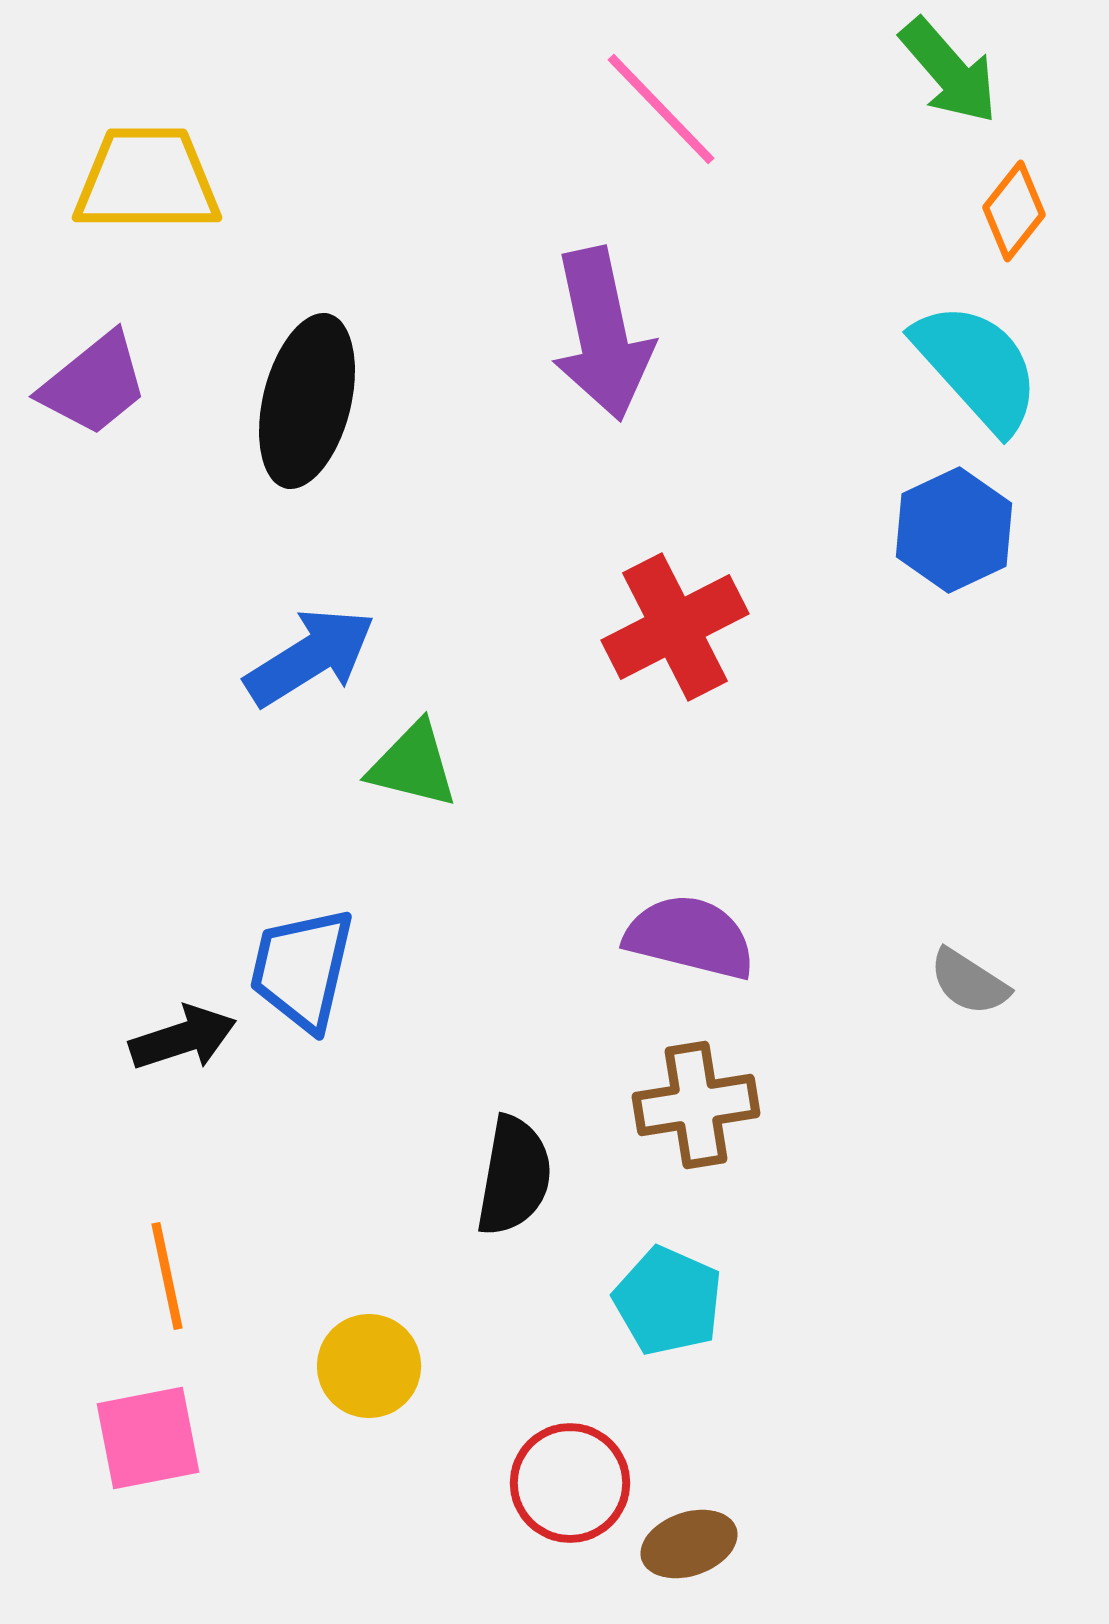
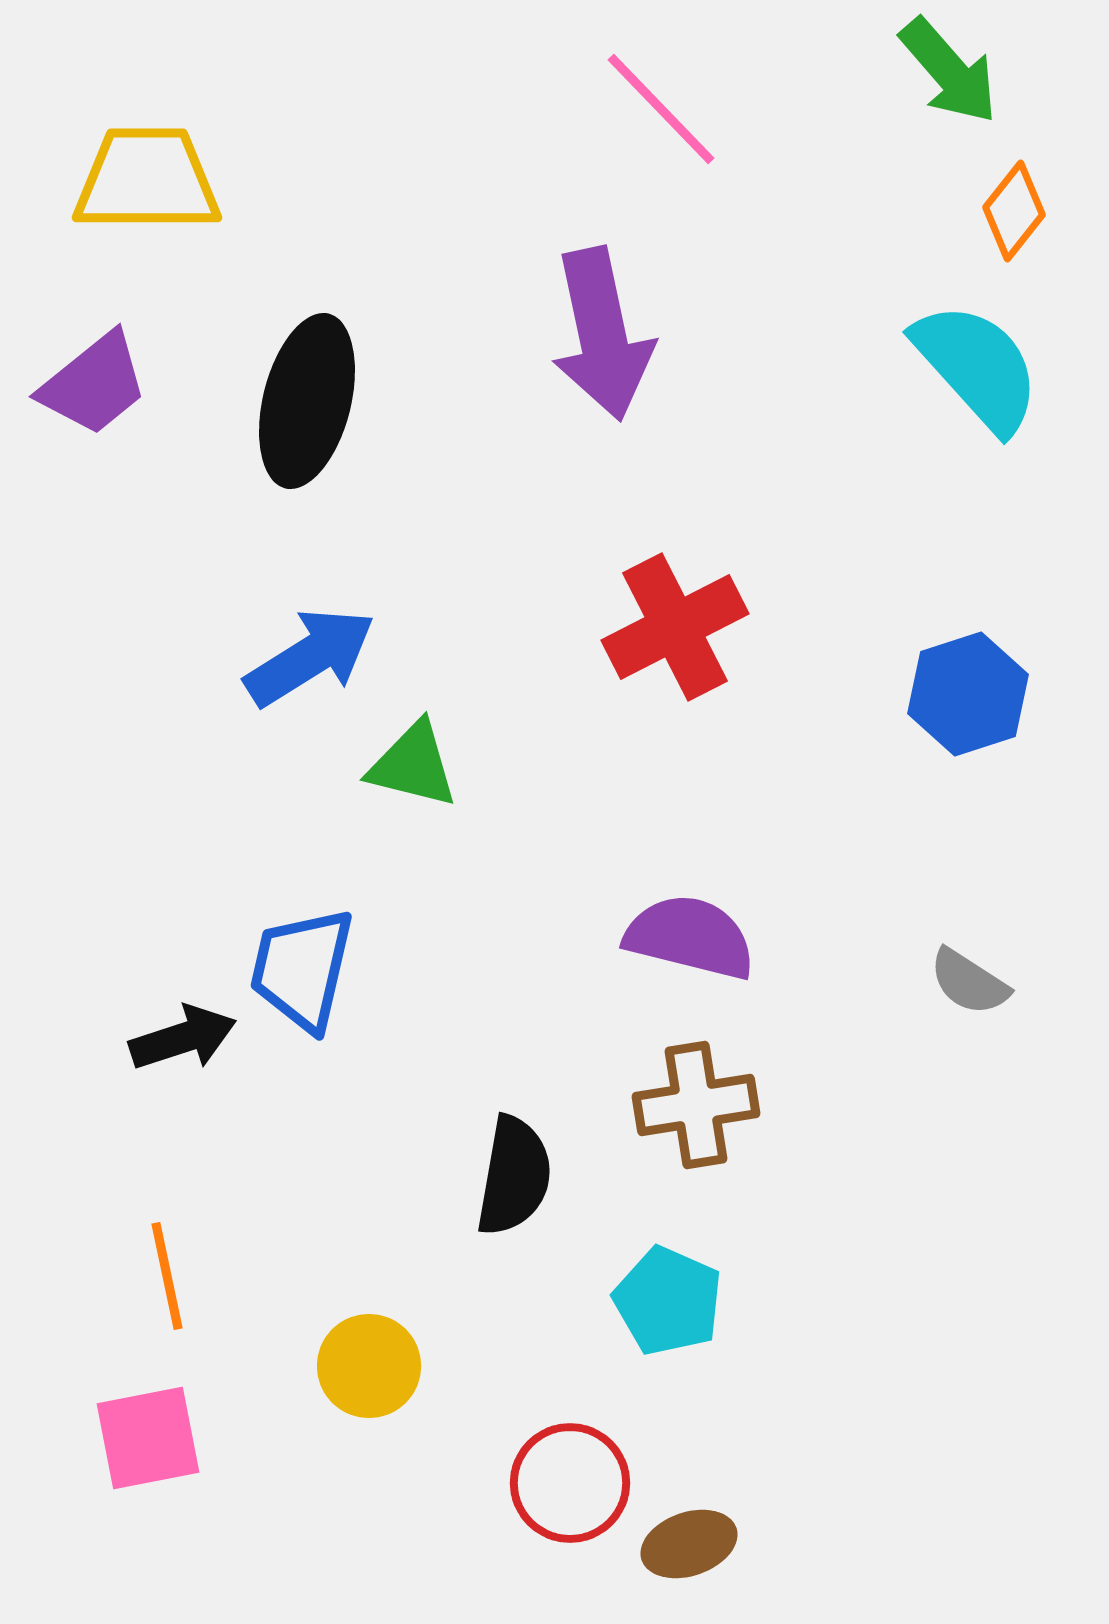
blue hexagon: moved 14 px right, 164 px down; rotated 7 degrees clockwise
